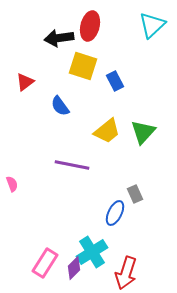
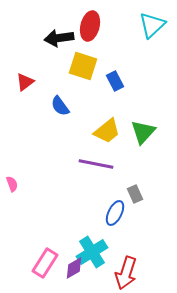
purple line: moved 24 px right, 1 px up
purple diamond: rotated 15 degrees clockwise
